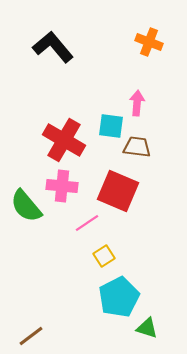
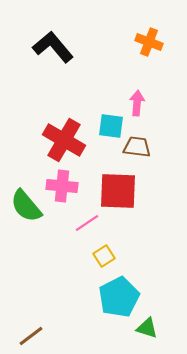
red square: rotated 21 degrees counterclockwise
